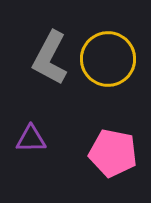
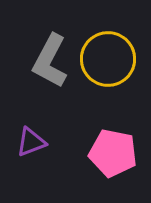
gray L-shape: moved 3 px down
purple triangle: moved 3 px down; rotated 20 degrees counterclockwise
